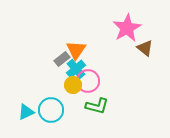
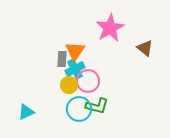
pink star: moved 17 px left
orange triangle: moved 1 px left, 1 px down
gray rectangle: rotated 49 degrees counterclockwise
cyan cross: moved 1 px left; rotated 12 degrees clockwise
yellow circle: moved 4 px left
cyan circle: moved 28 px right, 1 px up
